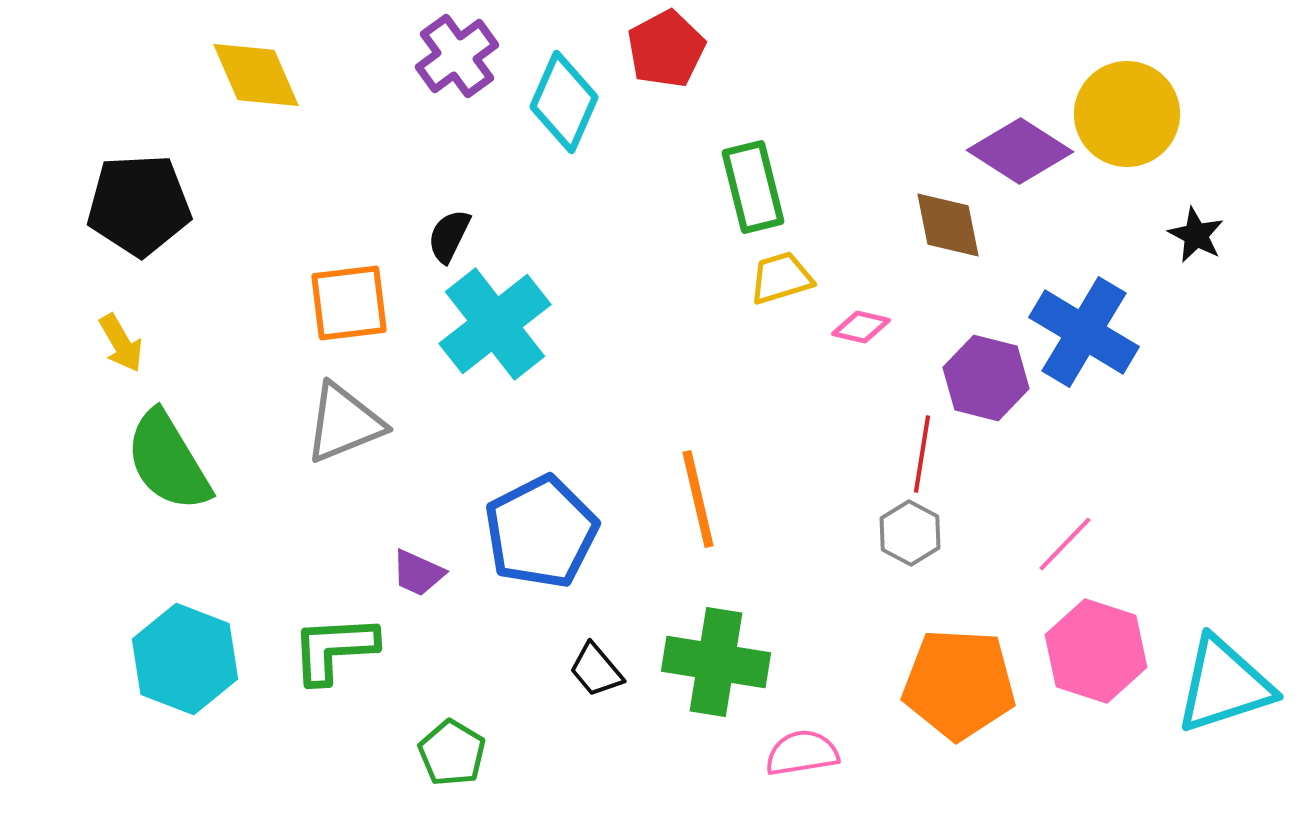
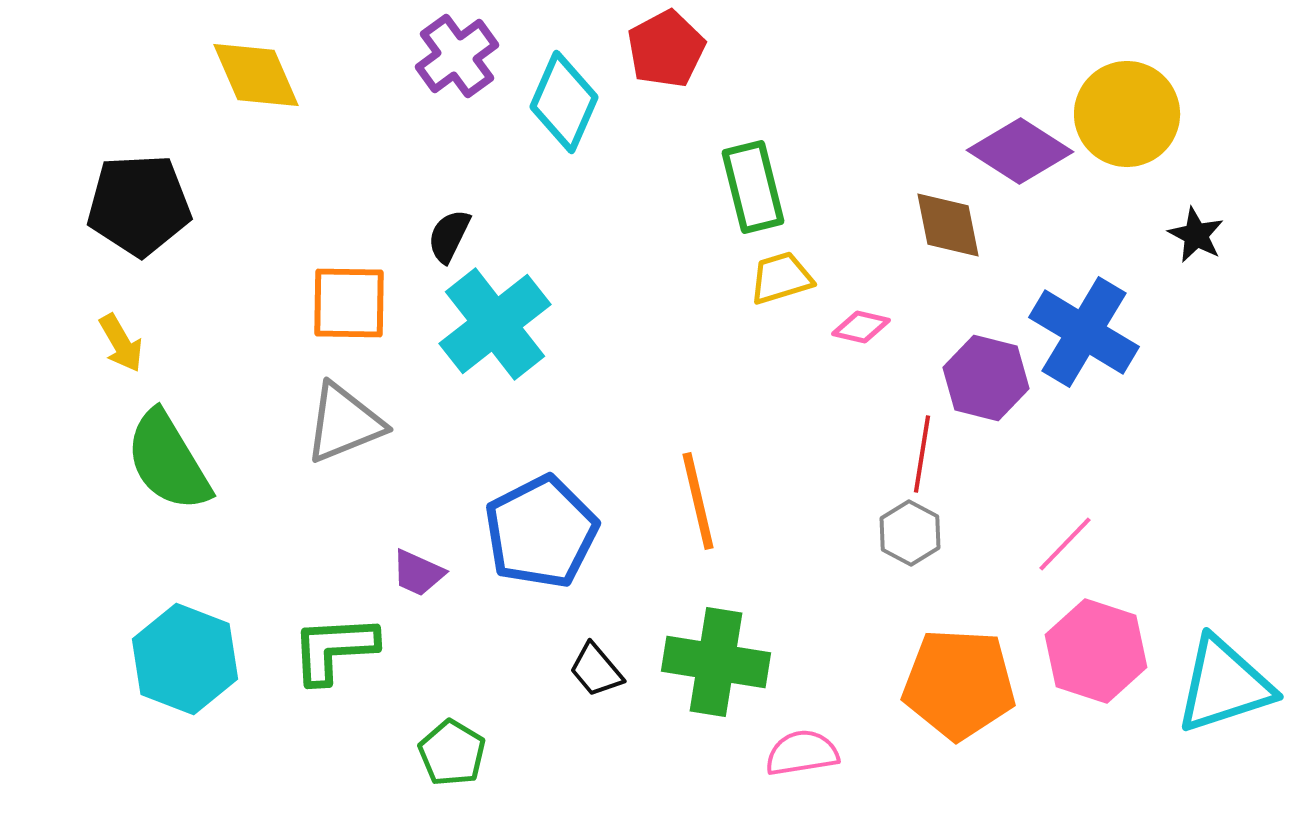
orange square: rotated 8 degrees clockwise
orange line: moved 2 px down
